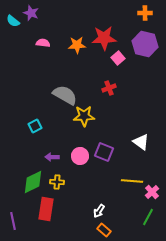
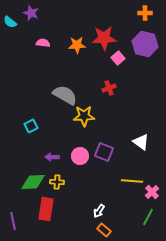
cyan semicircle: moved 3 px left, 1 px down
cyan square: moved 4 px left
green diamond: rotated 25 degrees clockwise
